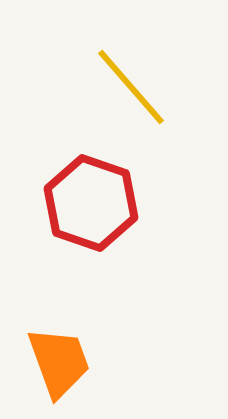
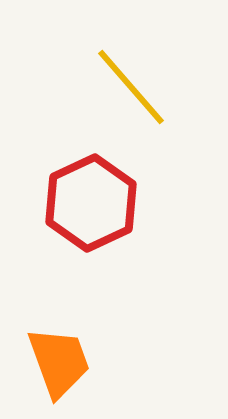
red hexagon: rotated 16 degrees clockwise
